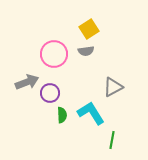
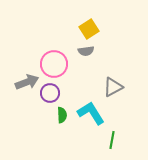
pink circle: moved 10 px down
